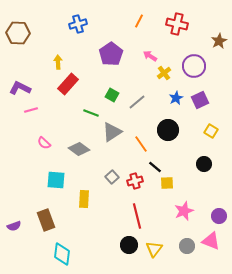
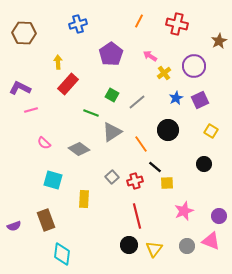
brown hexagon at (18, 33): moved 6 px right
cyan square at (56, 180): moved 3 px left; rotated 12 degrees clockwise
